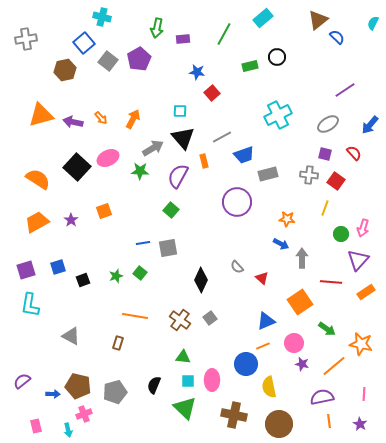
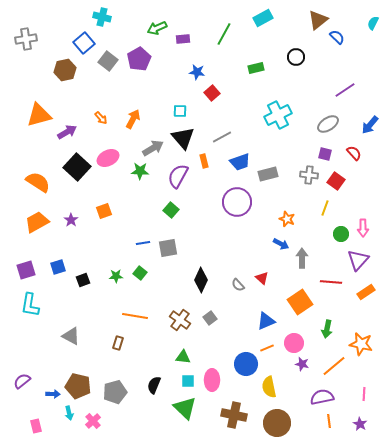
cyan rectangle at (263, 18): rotated 12 degrees clockwise
green arrow at (157, 28): rotated 54 degrees clockwise
black circle at (277, 57): moved 19 px right
green rectangle at (250, 66): moved 6 px right, 2 px down
orange triangle at (41, 115): moved 2 px left
purple arrow at (73, 122): moved 6 px left, 10 px down; rotated 138 degrees clockwise
blue trapezoid at (244, 155): moved 4 px left, 7 px down
orange semicircle at (38, 179): moved 3 px down
orange star at (287, 219): rotated 14 degrees clockwise
pink arrow at (363, 228): rotated 18 degrees counterclockwise
gray semicircle at (237, 267): moved 1 px right, 18 px down
green star at (116, 276): rotated 16 degrees clockwise
green arrow at (327, 329): rotated 66 degrees clockwise
orange line at (263, 346): moved 4 px right, 2 px down
pink cross at (84, 414): moved 9 px right, 7 px down; rotated 21 degrees counterclockwise
brown circle at (279, 424): moved 2 px left, 1 px up
cyan arrow at (68, 430): moved 1 px right, 17 px up
